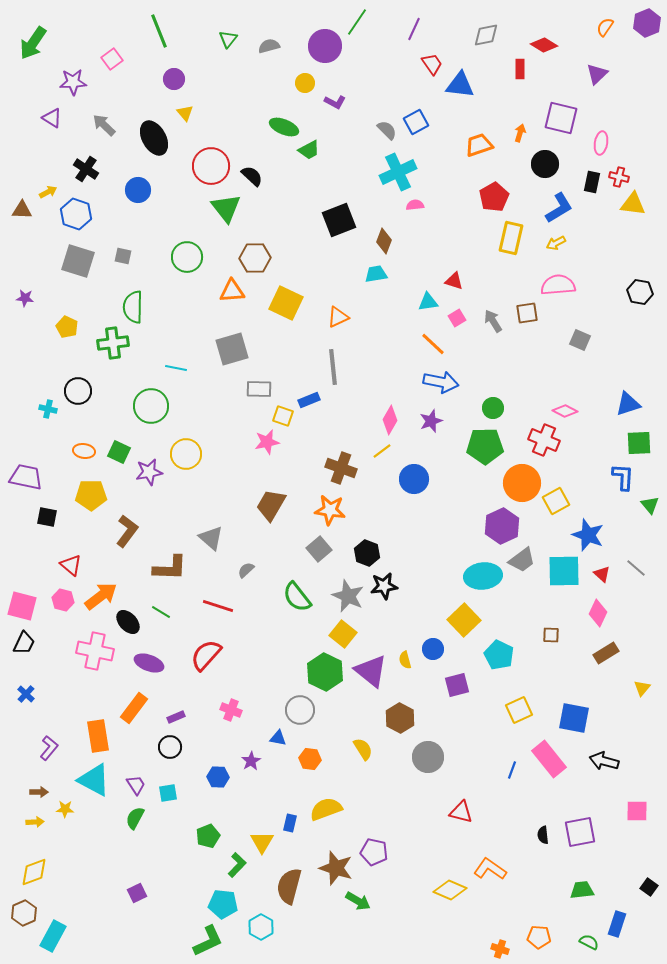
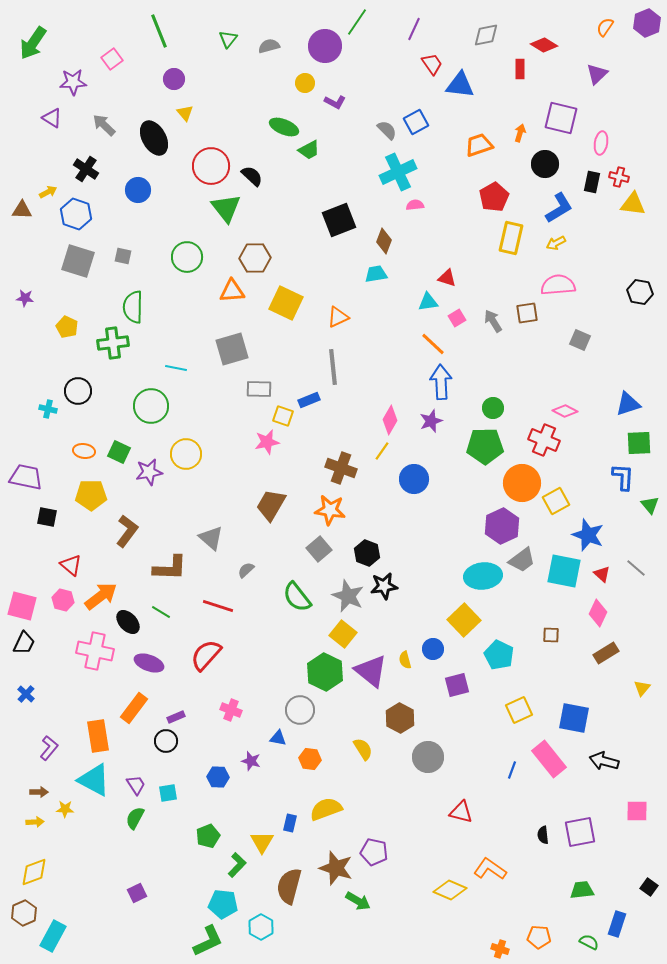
red triangle at (454, 281): moved 7 px left, 3 px up
blue arrow at (441, 382): rotated 104 degrees counterclockwise
yellow line at (382, 451): rotated 18 degrees counterclockwise
cyan square at (564, 571): rotated 12 degrees clockwise
black circle at (170, 747): moved 4 px left, 6 px up
purple star at (251, 761): rotated 24 degrees counterclockwise
